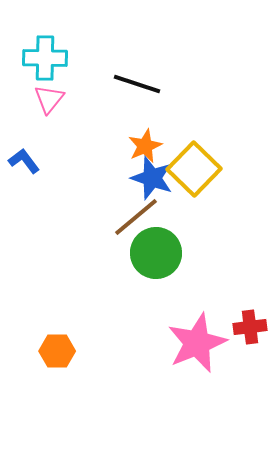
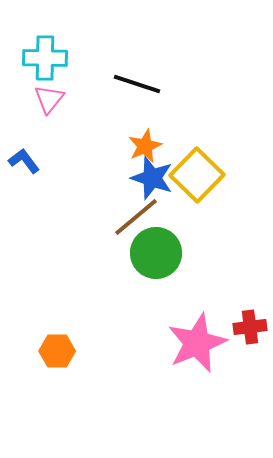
yellow square: moved 3 px right, 6 px down
